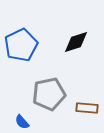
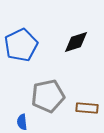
gray pentagon: moved 1 px left, 2 px down
blue semicircle: rotated 35 degrees clockwise
